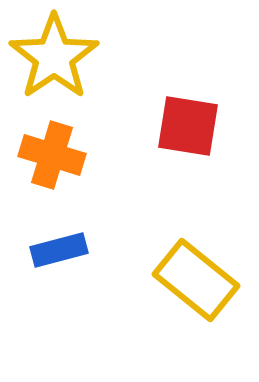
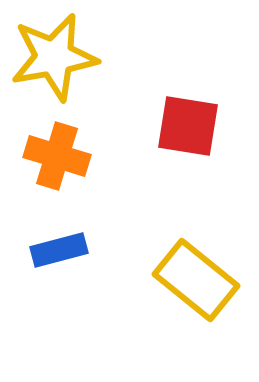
yellow star: rotated 24 degrees clockwise
orange cross: moved 5 px right, 1 px down
